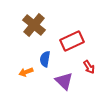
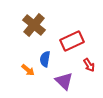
red arrow: moved 2 px up
orange arrow: moved 2 px right, 2 px up; rotated 120 degrees counterclockwise
